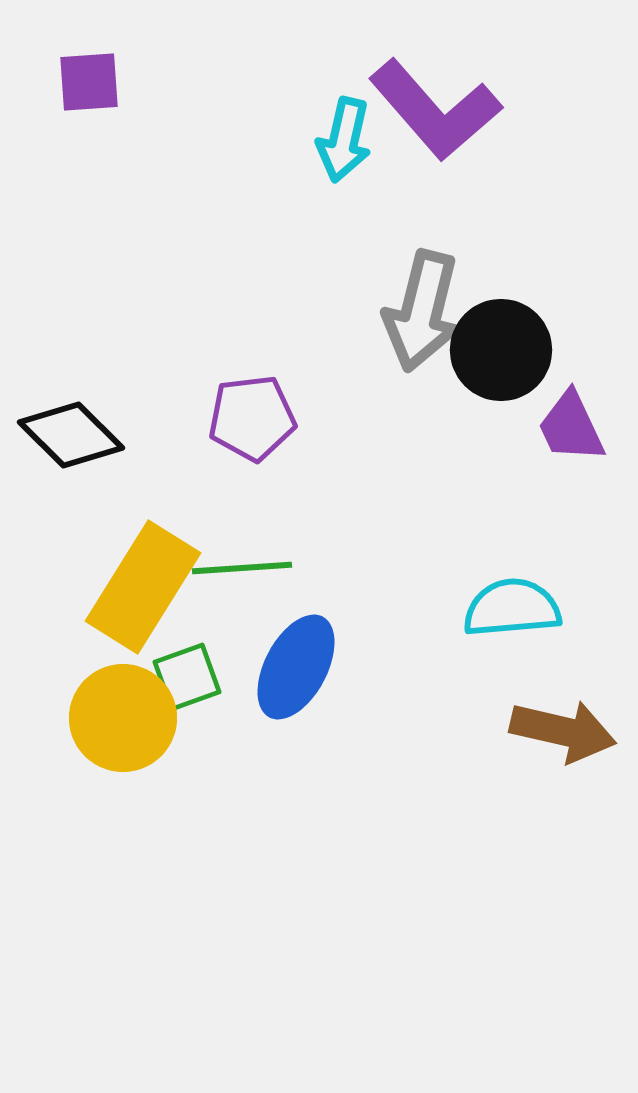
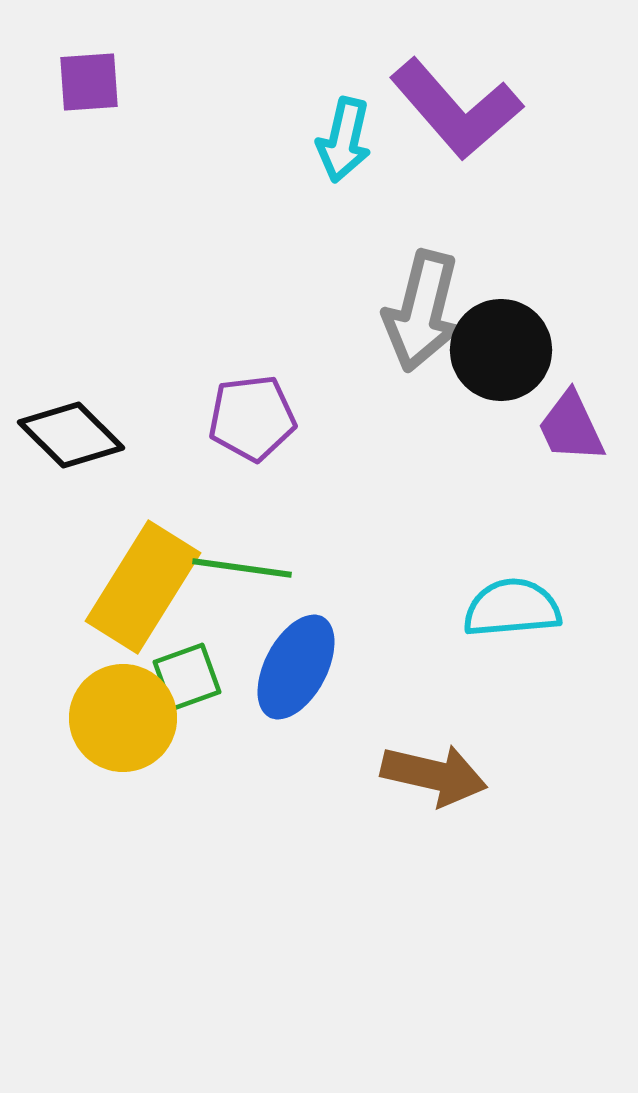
purple L-shape: moved 21 px right, 1 px up
green line: rotated 12 degrees clockwise
brown arrow: moved 129 px left, 44 px down
